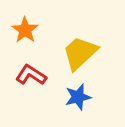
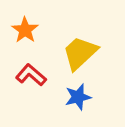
red L-shape: rotated 8 degrees clockwise
